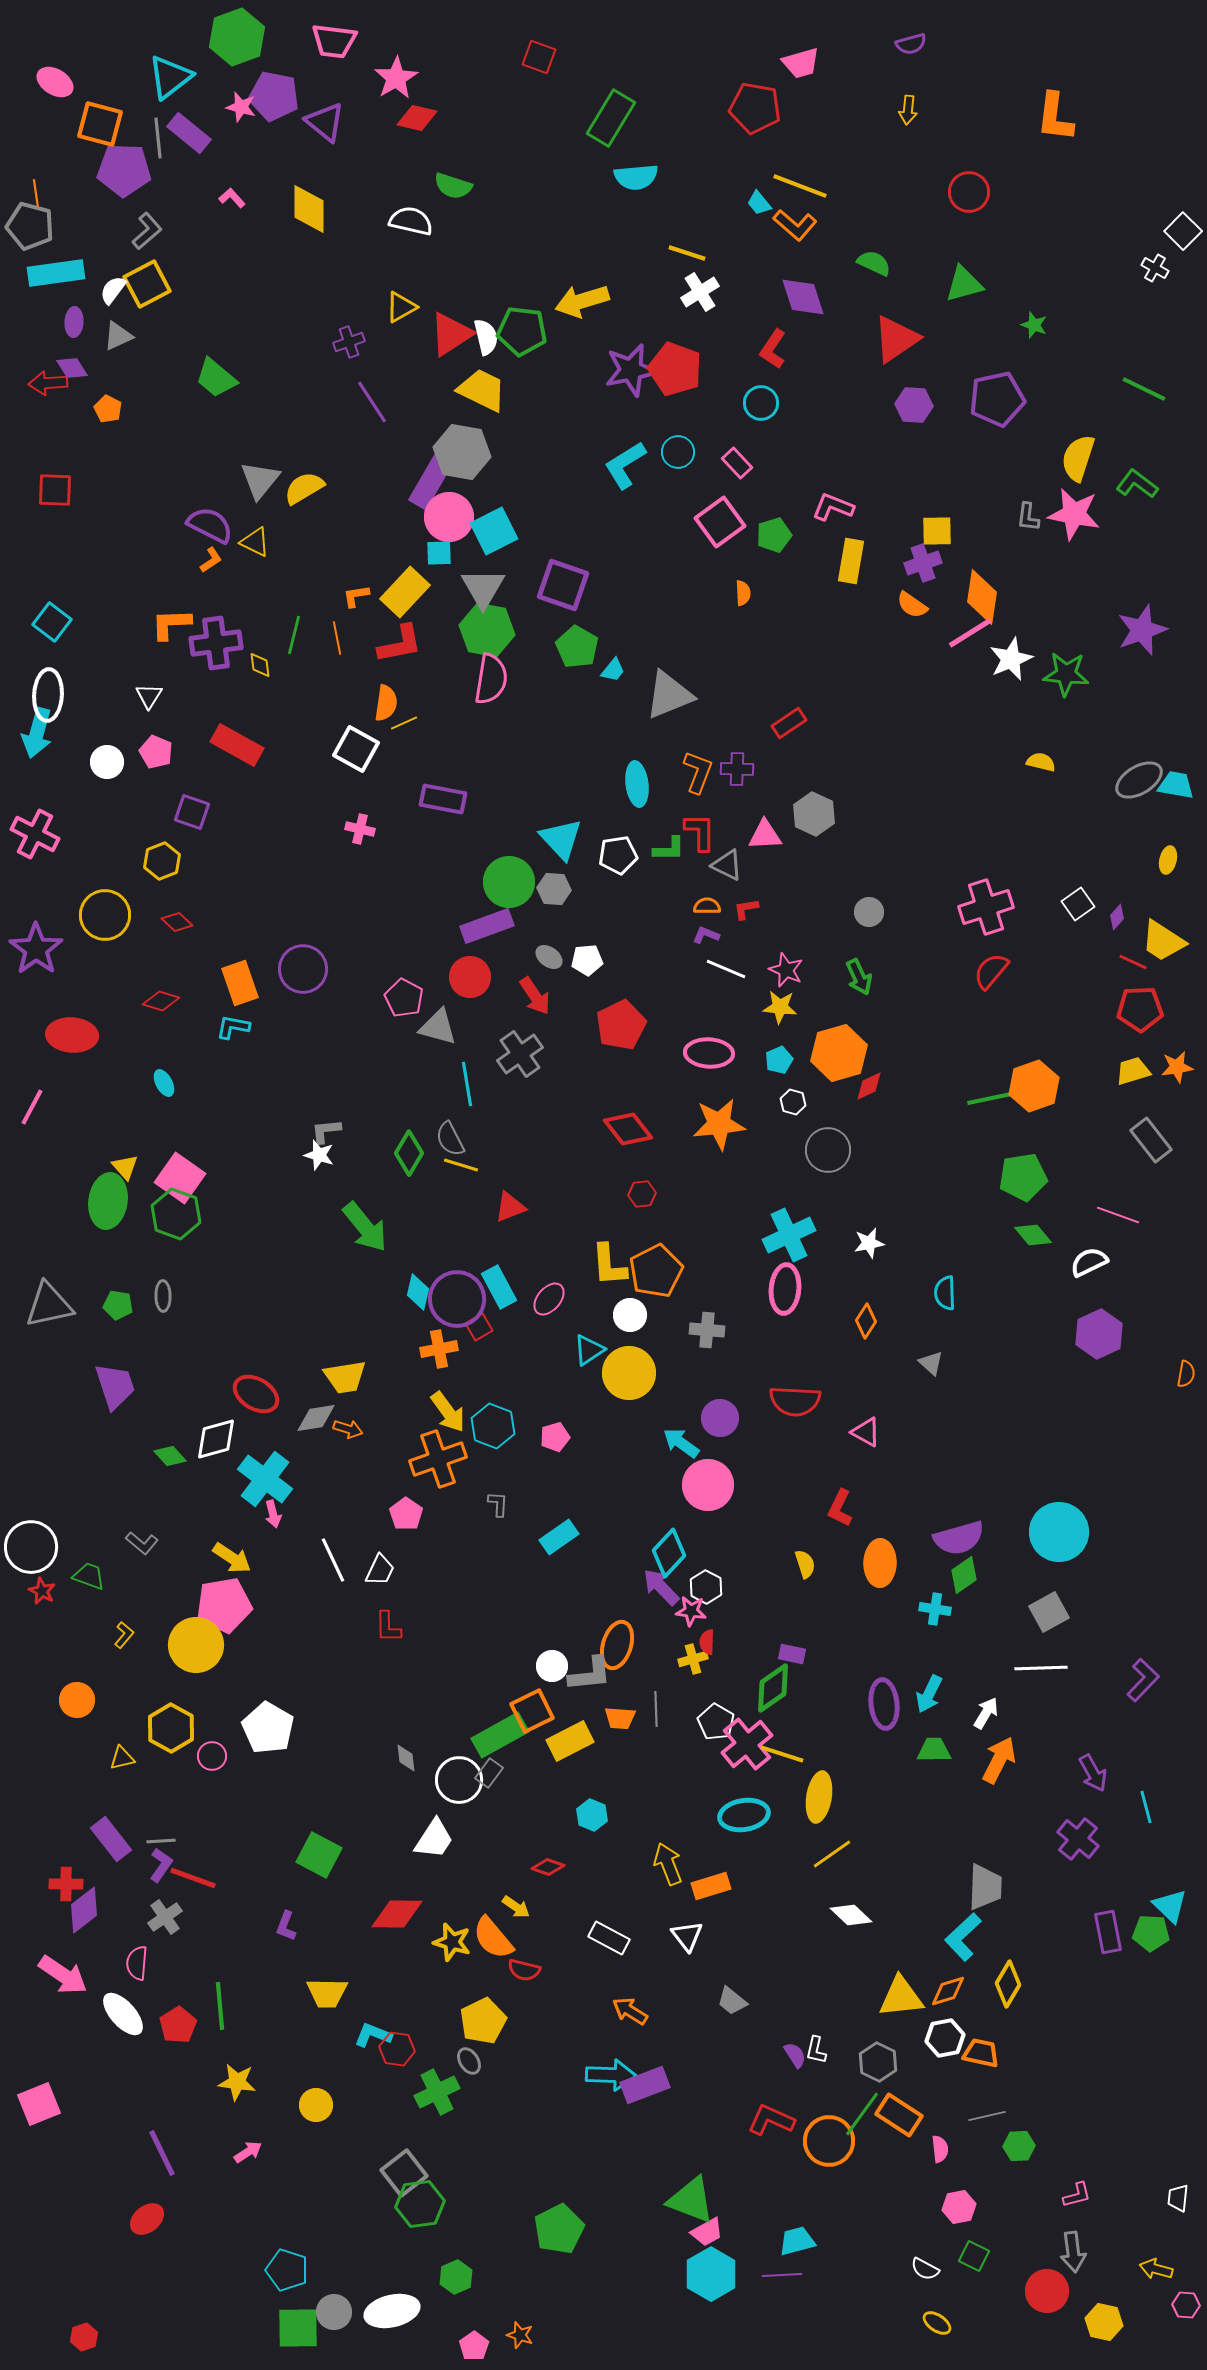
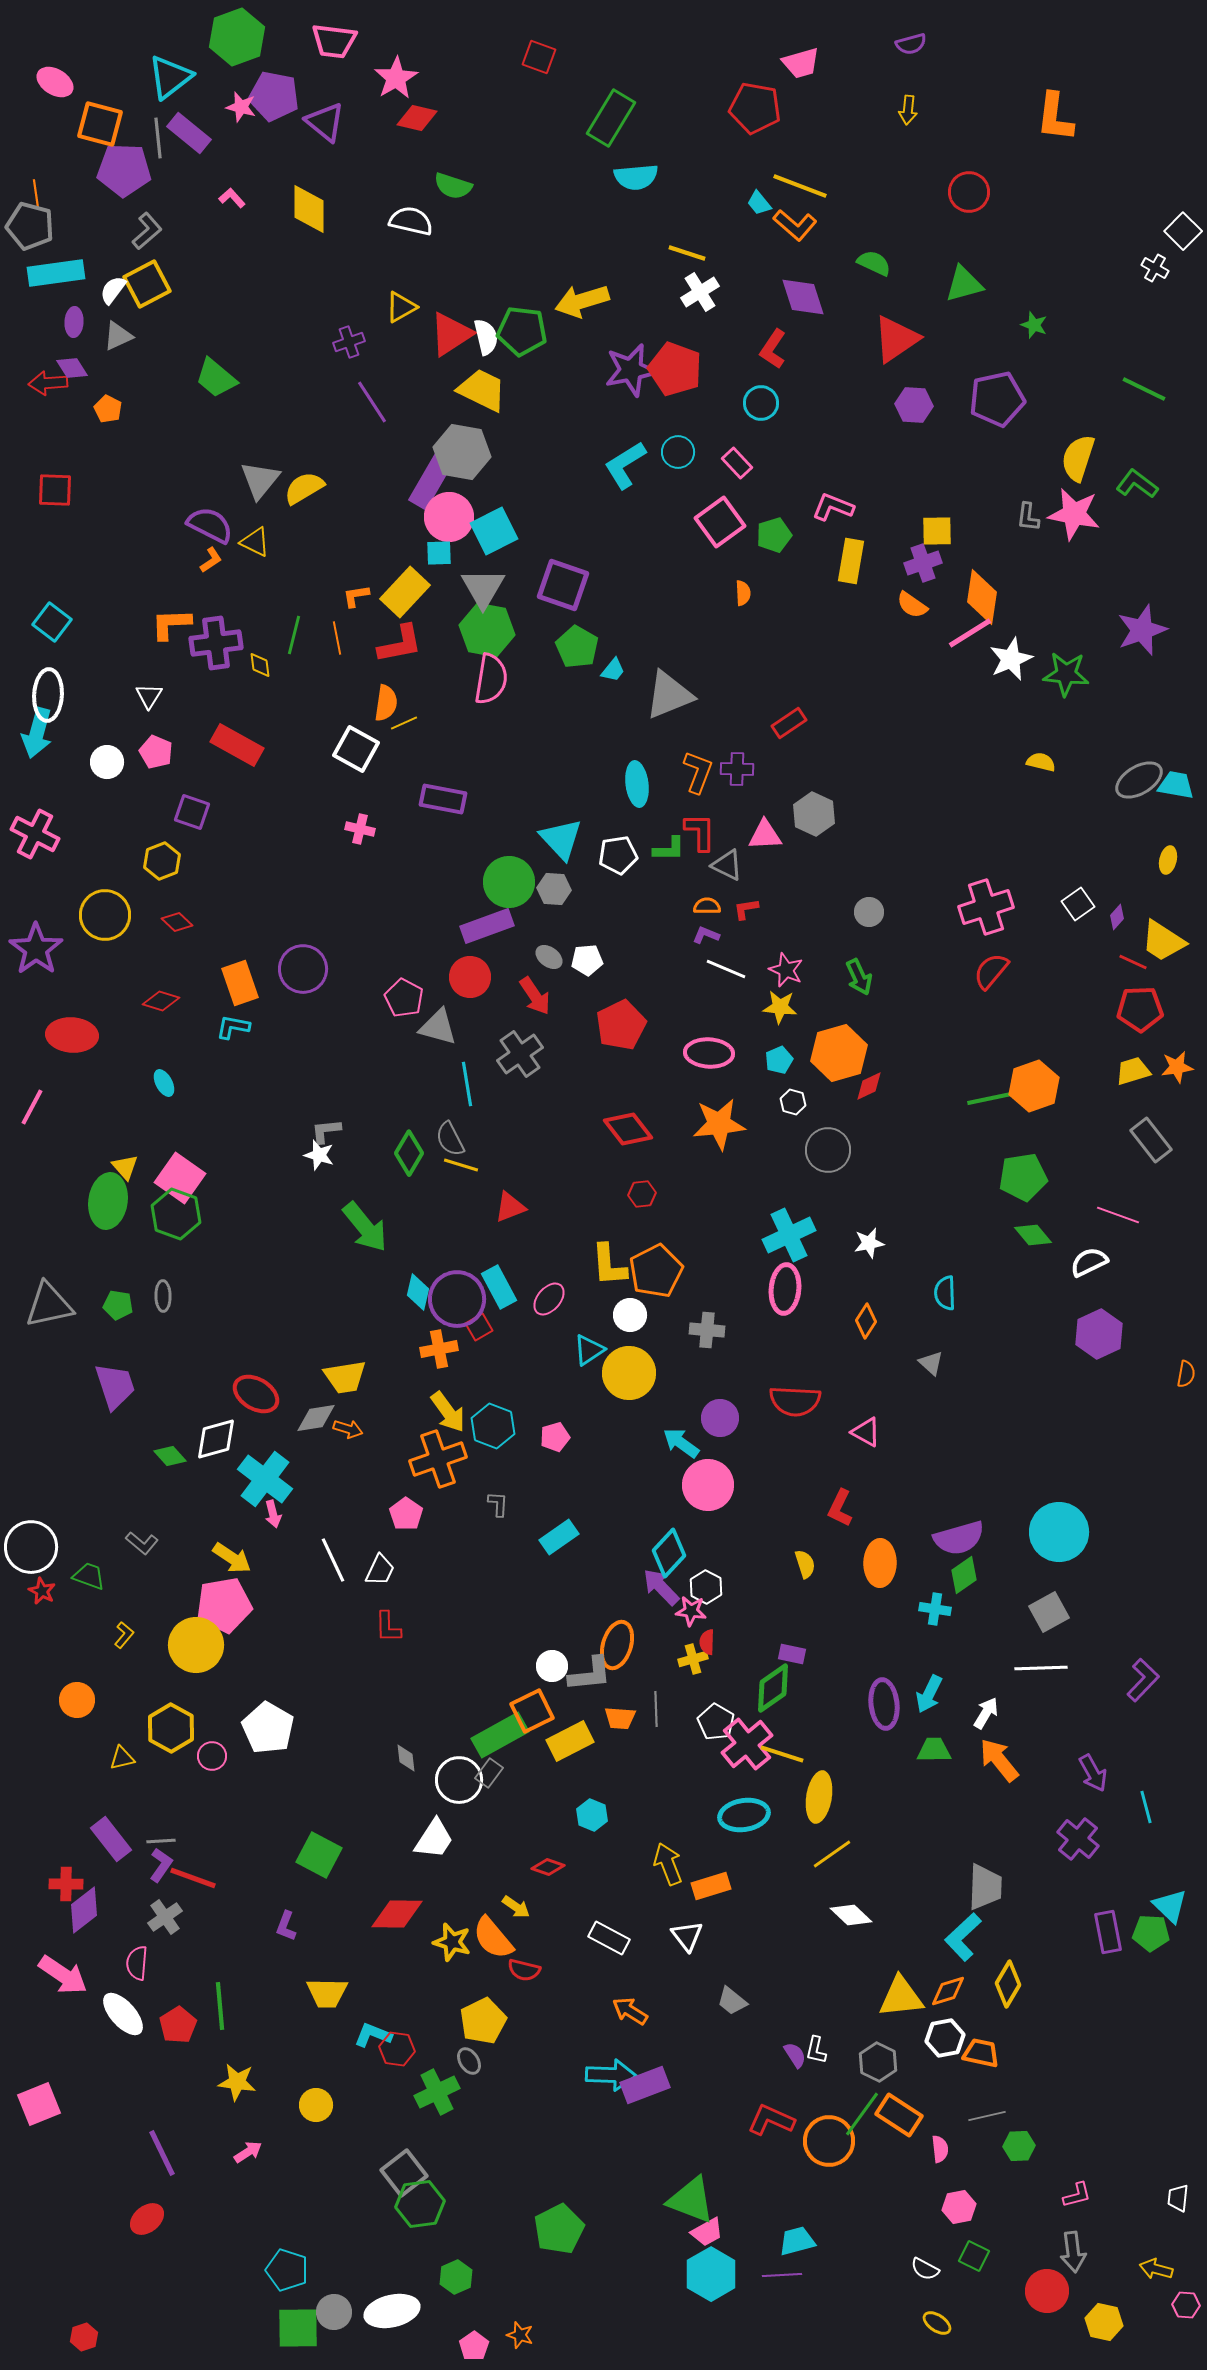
orange arrow at (999, 1760): rotated 66 degrees counterclockwise
